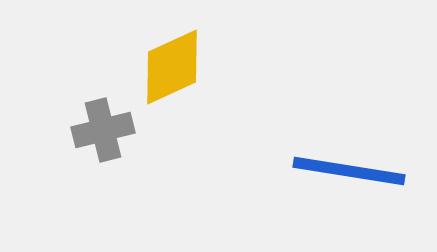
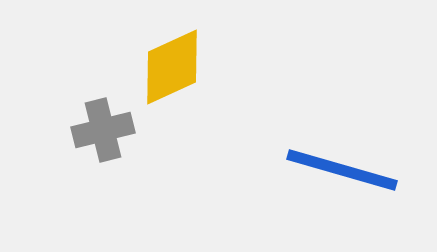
blue line: moved 7 px left, 1 px up; rotated 7 degrees clockwise
